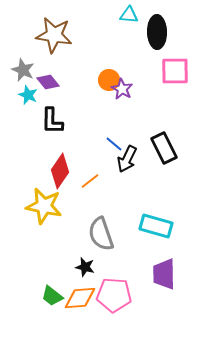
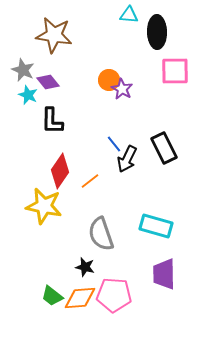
blue line: rotated 12 degrees clockwise
